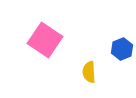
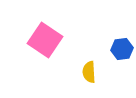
blue hexagon: rotated 15 degrees clockwise
